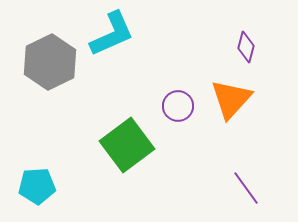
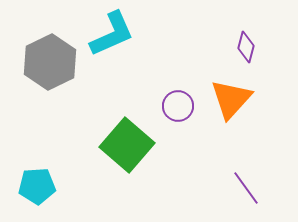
green square: rotated 12 degrees counterclockwise
